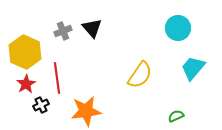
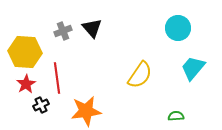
yellow hexagon: rotated 20 degrees counterclockwise
green semicircle: rotated 21 degrees clockwise
